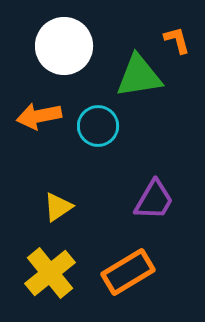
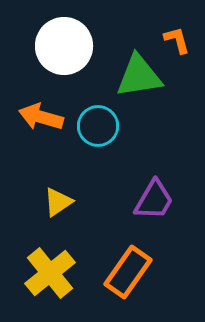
orange arrow: moved 2 px right, 1 px down; rotated 27 degrees clockwise
yellow triangle: moved 5 px up
orange rectangle: rotated 24 degrees counterclockwise
